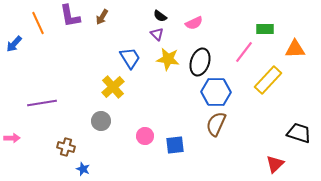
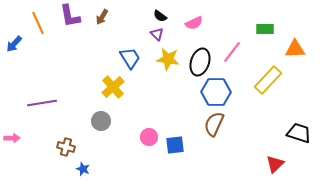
pink line: moved 12 px left
brown semicircle: moved 2 px left
pink circle: moved 4 px right, 1 px down
